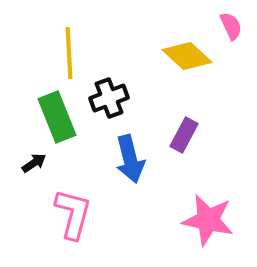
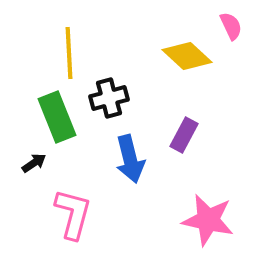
black cross: rotated 6 degrees clockwise
